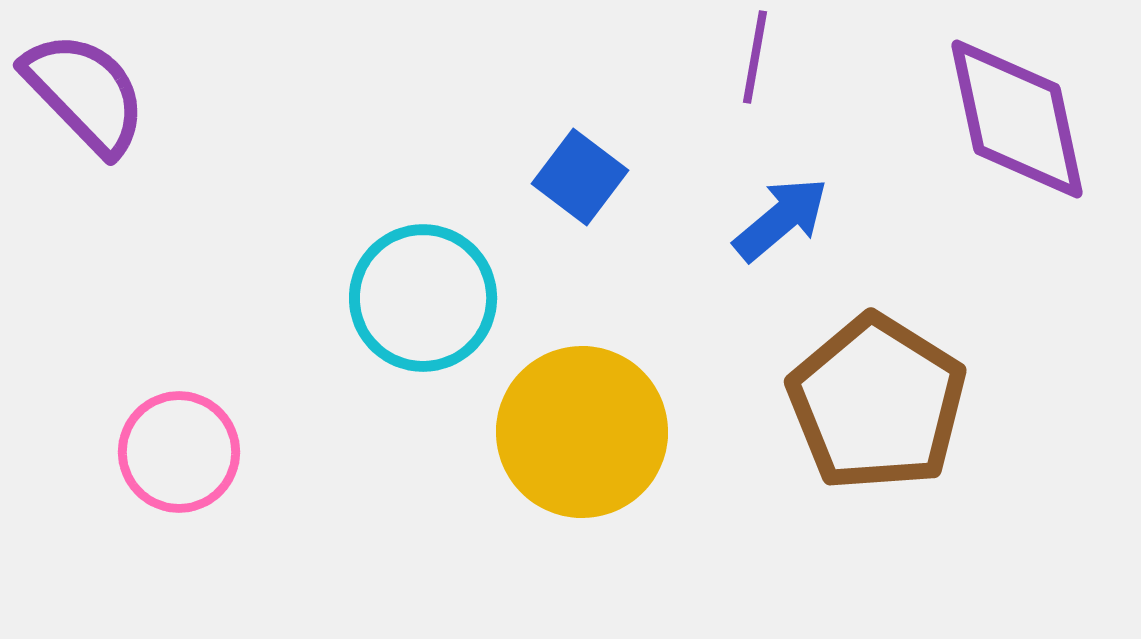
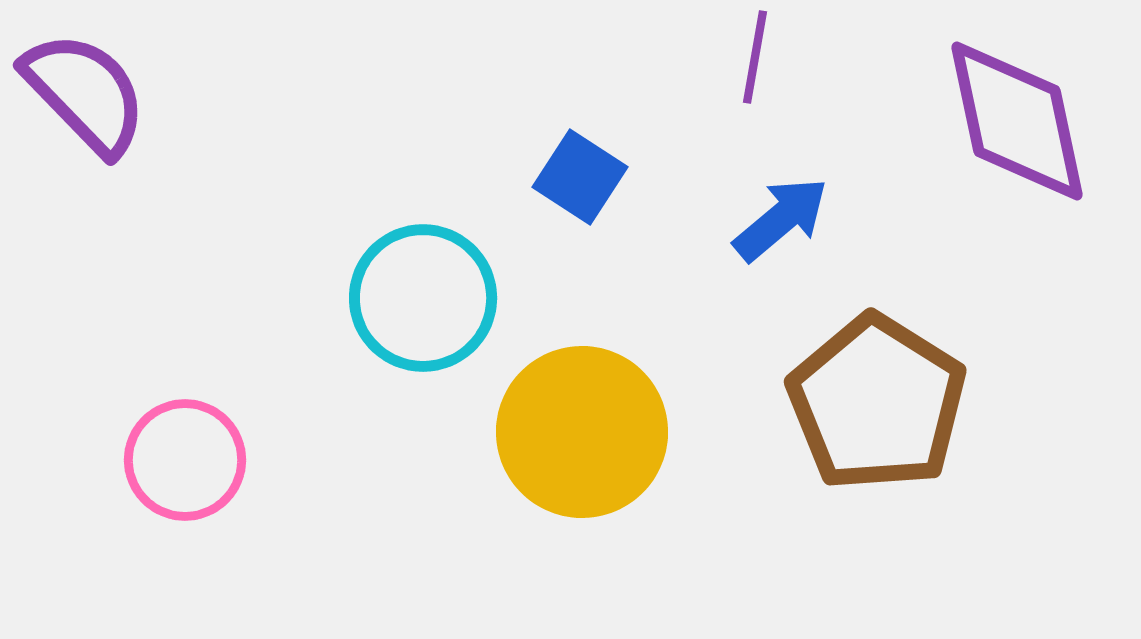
purple diamond: moved 2 px down
blue square: rotated 4 degrees counterclockwise
pink circle: moved 6 px right, 8 px down
